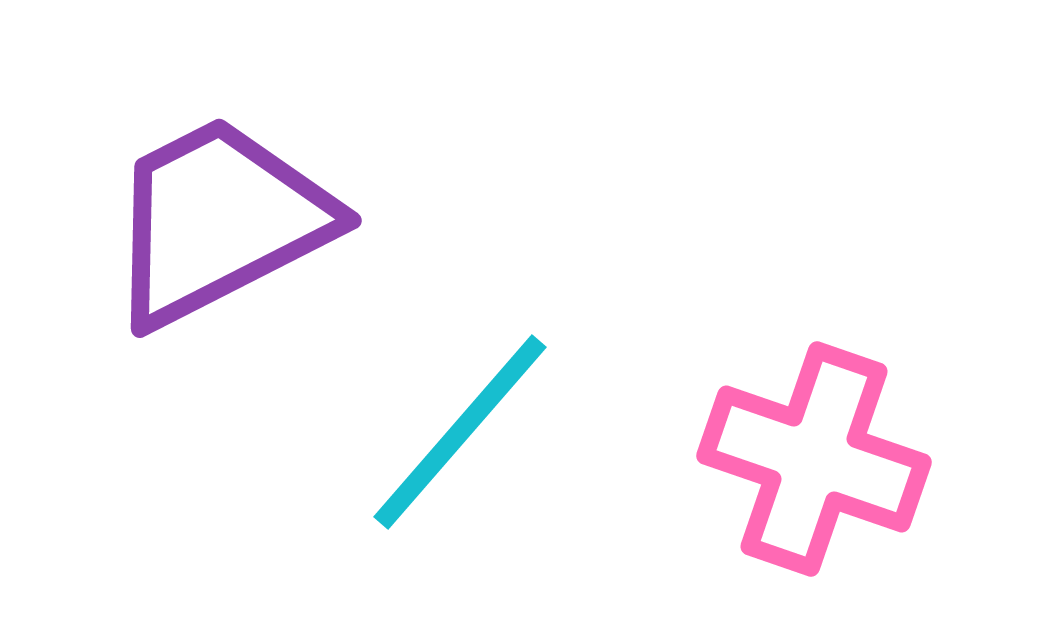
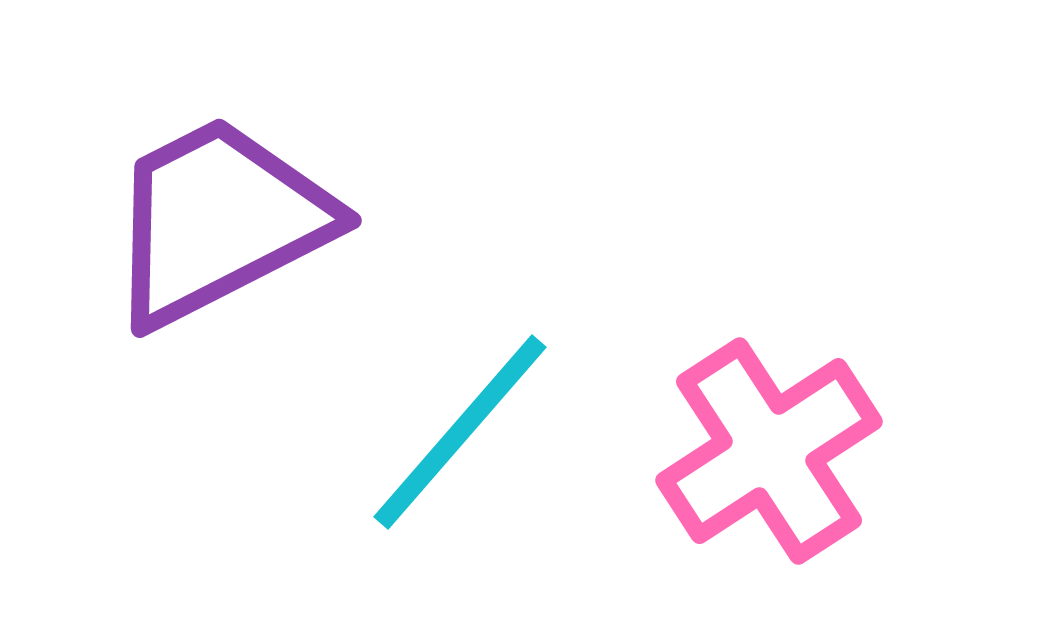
pink cross: moved 45 px left, 8 px up; rotated 38 degrees clockwise
